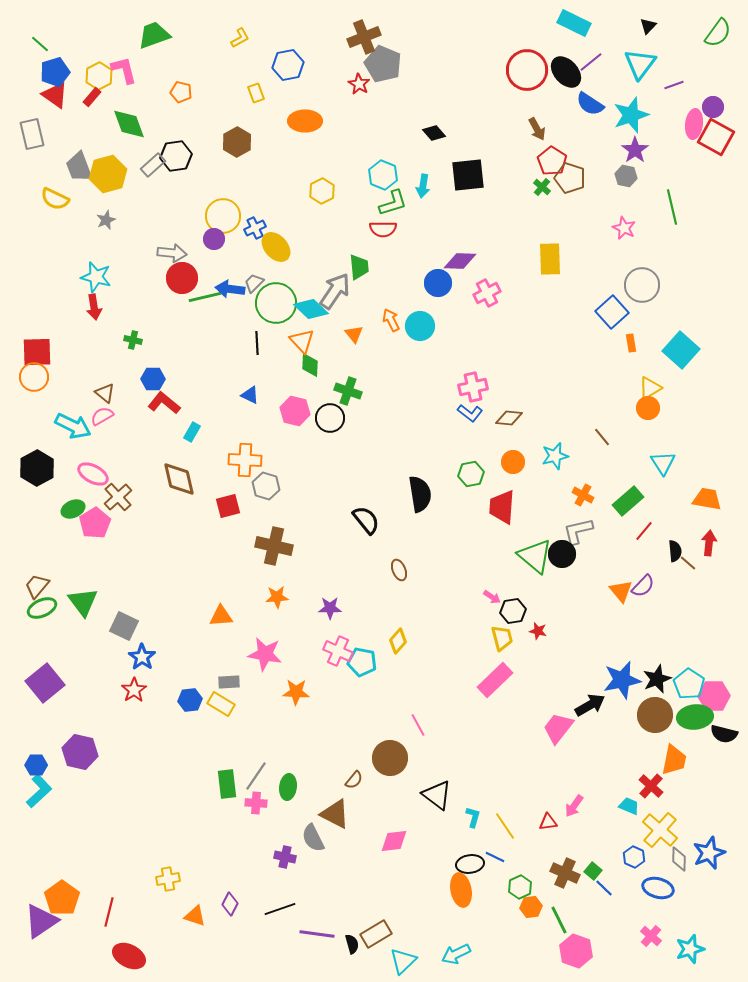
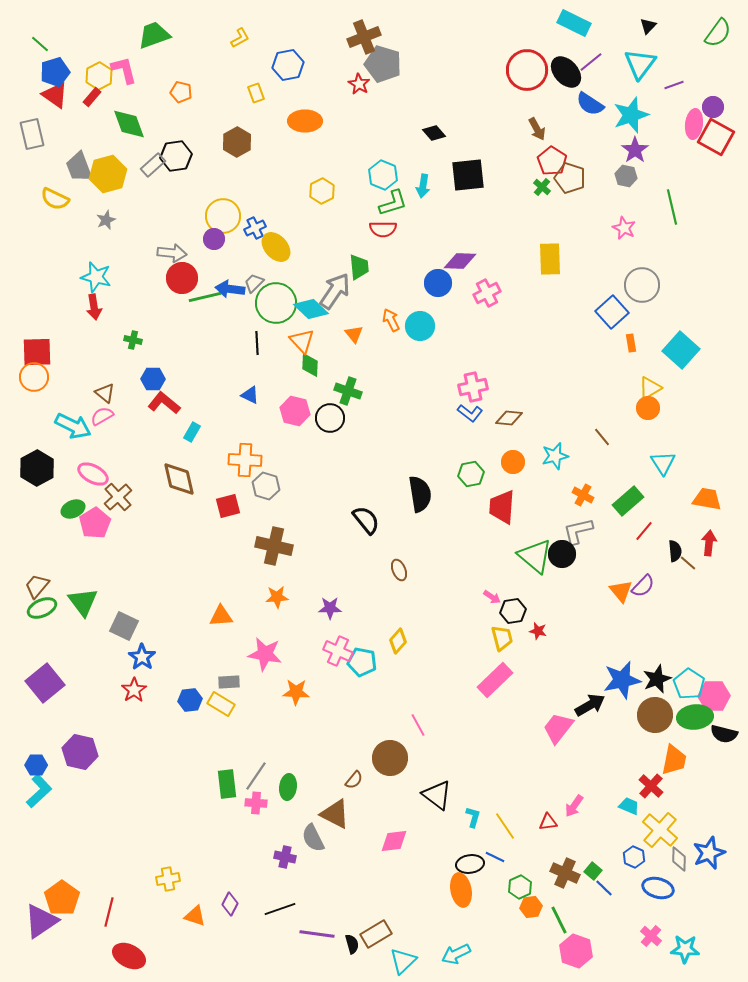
gray pentagon at (383, 64): rotated 6 degrees counterclockwise
cyan star at (690, 949): moved 5 px left; rotated 20 degrees clockwise
